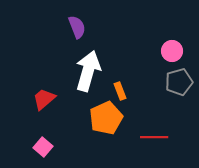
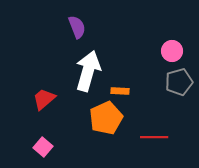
orange rectangle: rotated 66 degrees counterclockwise
